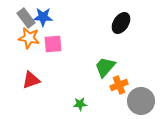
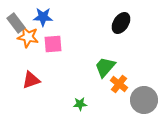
gray rectangle: moved 10 px left, 5 px down
orange star: moved 1 px left, 1 px up
orange cross: moved 1 px up; rotated 30 degrees counterclockwise
gray circle: moved 3 px right, 1 px up
